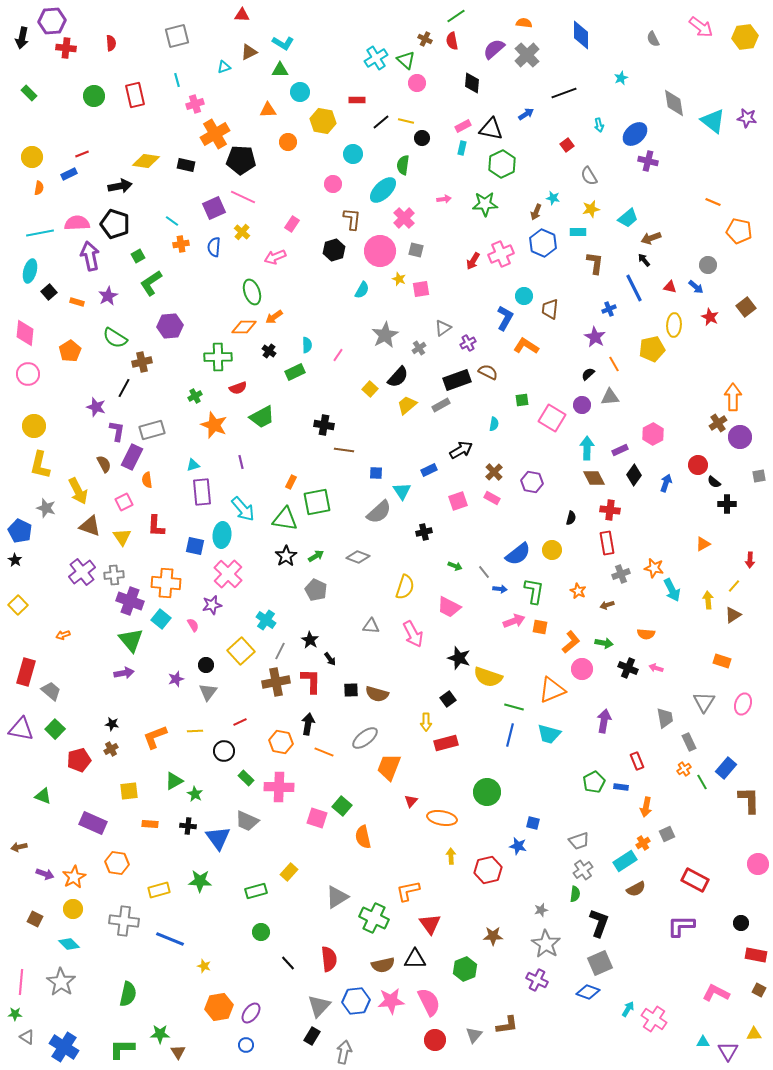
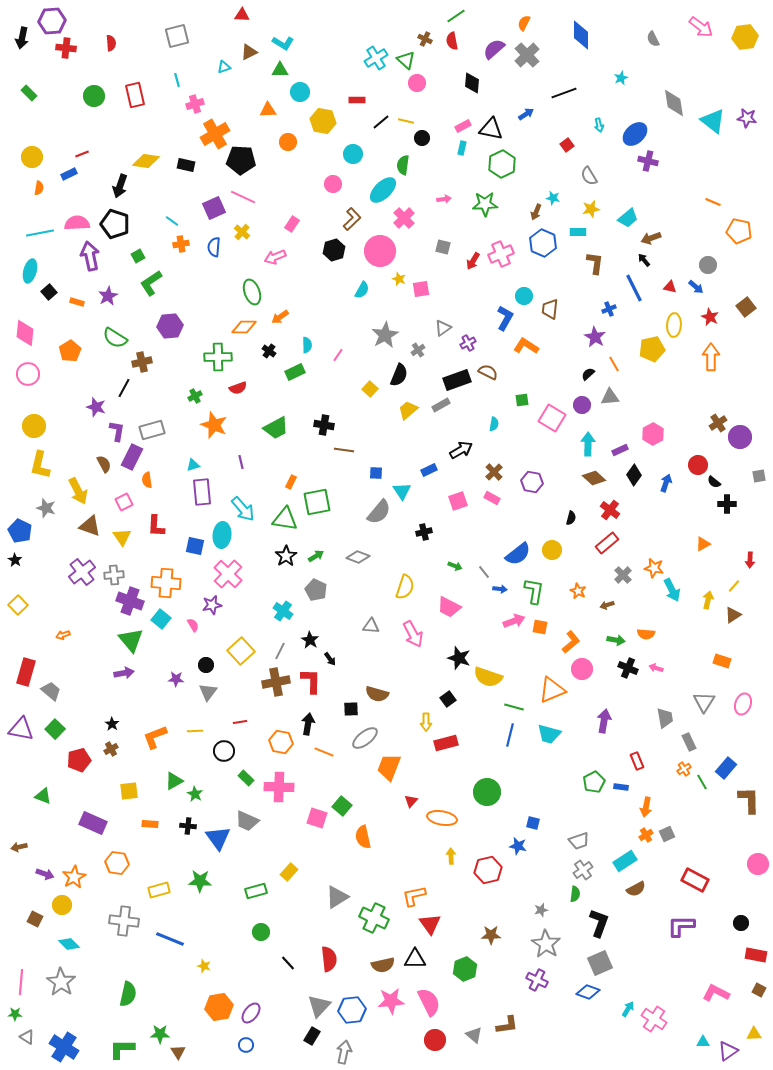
orange semicircle at (524, 23): rotated 70 degrees counterclockwise
black arrow at (120, 186): rotated 120 degrees clockwise
brown L-shape at (352, 219): rotated 40 degrees clockwise
gray square at (416, 250): moved 27 px right, 3 px up
orange arrow at (274, 317): moved 6 px right
gray cross at (419, 348): moved 1 px left, 2 px down
black semicircle at (398, 377): moved 1 px right, 2 px up; rotated 20 degrees counterclockwise
orange arrow at (733, 397): moved 22 px left, 40 px up
yellow trapezoid at (407, 405): moved 1 px right, 5 px down
green trapezoid at (262, 417): moved 14 px right, 11 px down
cyan arrow at (587, 448): moved 1 px right, 4 px up
brown diamond at (594, 478): rotated 20 degrees counterclockwise
red cross at (610, 510): rotated 30 degrees clockwise
gray semicircle at (379, 512): rotated 8 degrees counterclockwise
red rectangle at (607, 543): rotated 60 degrees clockwise
gray cross at (621, 574): moved 2 px right, 1 px down; rotated 24 degrees counterclockwise
yellow arrow at (708, 600): rotated 18 degrees clockwise
cyan cross at (266, 620): moved 17 px right, 9 px up
green arrow at (604, 643): moved 12 px right, 3 px up
purple star at (176, 679): rotated 21 degrees clockwise
black square at (351, 690): moved 19 px down
red line at (240, 722): rotated 16 degrees clockwise
black star at (112, 724): rotated 24 degrees clockwise
orange cross at (643, 843): moved 3 px right, 8 px up
orange L-shape at (408, 891): moved 6 px right, 5 px down
yellow circle at (73, 909): moved 11 px left, 4 px up
brown star at (493, 936): moved 2 px left, 1 px up
blue hexagon at (356, 1001): moved 4 px left, 9 px down
gray triangle at (474, 1035): rotated 30 degrees counterclockwise
purple triangle at (728, 1051): rotated 25 degrees clockwise
